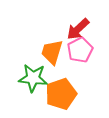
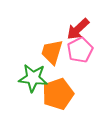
orange pentagon: moved 3 px left
